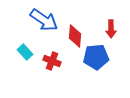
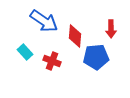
blue arrow: moved 1 px down
